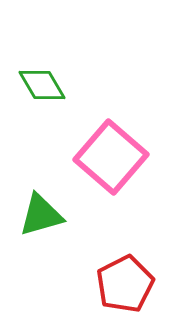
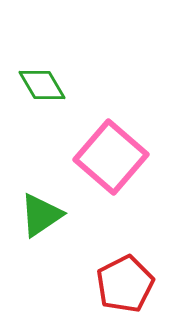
green triangle: rotated 18 degrees counterclockwise
